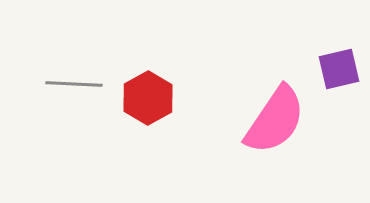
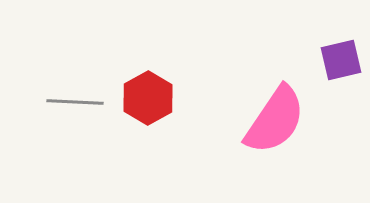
purple square: moved 2 px right, 9 px up
gray line: moved 1 px right, 18 px down
